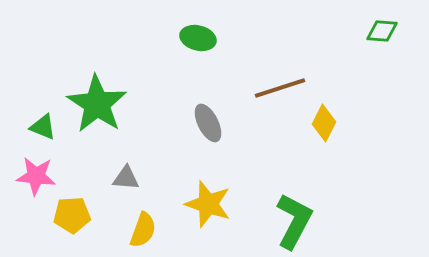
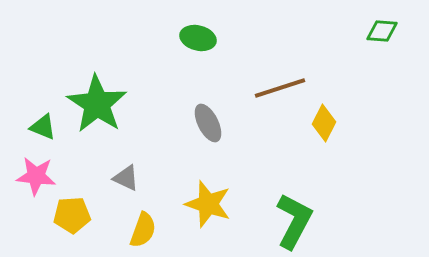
gray triangle: rotated 20 degrees clockwise
